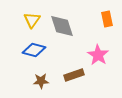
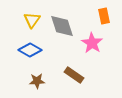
orange rectangle: moved 3 px left, 3 px up
blue diamond: moved 4 px left; rotated 15 degrees clockwise
pink star: moved 6 px left, 12 px up
brown rectangle: rotated 54 degrees clockwise
brown star: moved 4 px left
